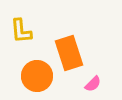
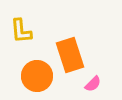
orange rectangle: moved 1 px right, 2 px down
